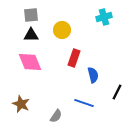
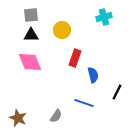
red rectangle: moved 1 px right
brown star: moved 3 px left, 14 px down
